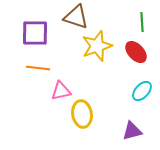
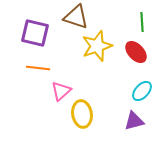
purple square: rotated 12 degrees clockwise
pink triangle: rotated 30 degrees counterclockwise
purple triangle: moved 2 px right, 10 px up
